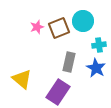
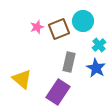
brown square: moved 1 px down
cyan cross: rotated 32 degrees counterclockwise
